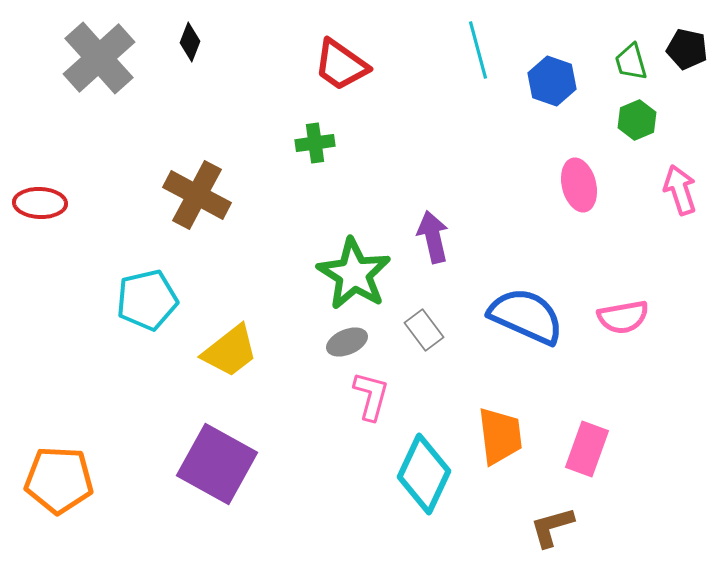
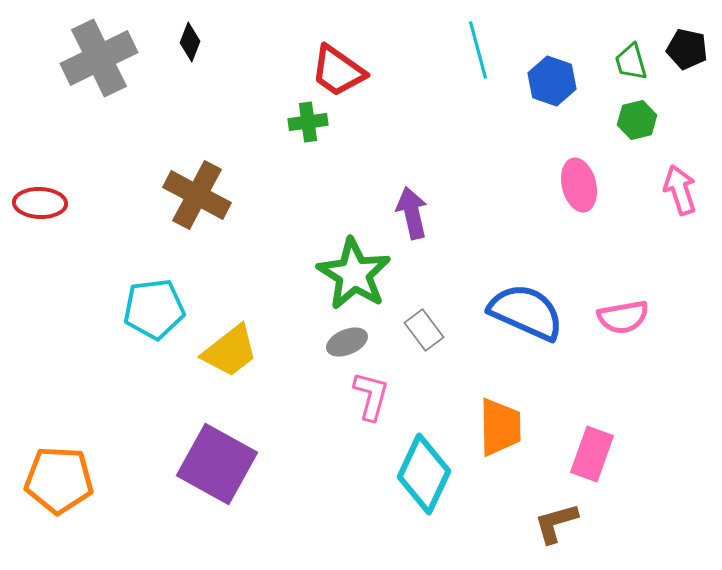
gray cross: rotated 16 degrees clockwise
red trapezoid: moved 3 px left, 6 px down
green hexagon: rotated 9 degrees clockwise
green cross: moved 7 px left, 21 px up
purple arrow: moved 21 px left, 24 px up
cyan pentagon: moved 7 px right, 9 px down; rotated 6 degrees clockwise
blue semicircle: moved 4 px up
orange trapezoid: moved 9 px up; rotated 6 degrees clockwise
pink rectangle: moved 5 px right, 5 px down
brown L-shape: moved 4 px right, 4 px up
